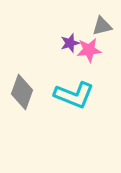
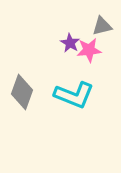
purple star: rotated 24 degrees counterclockwise
